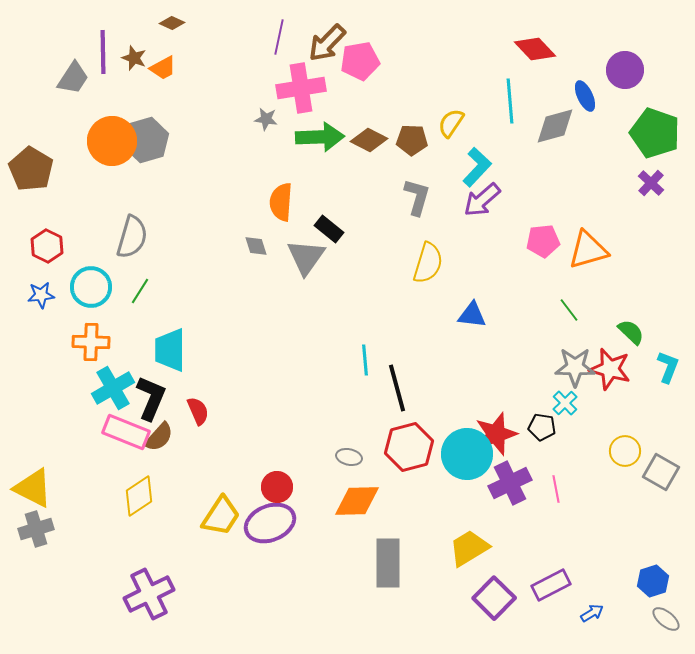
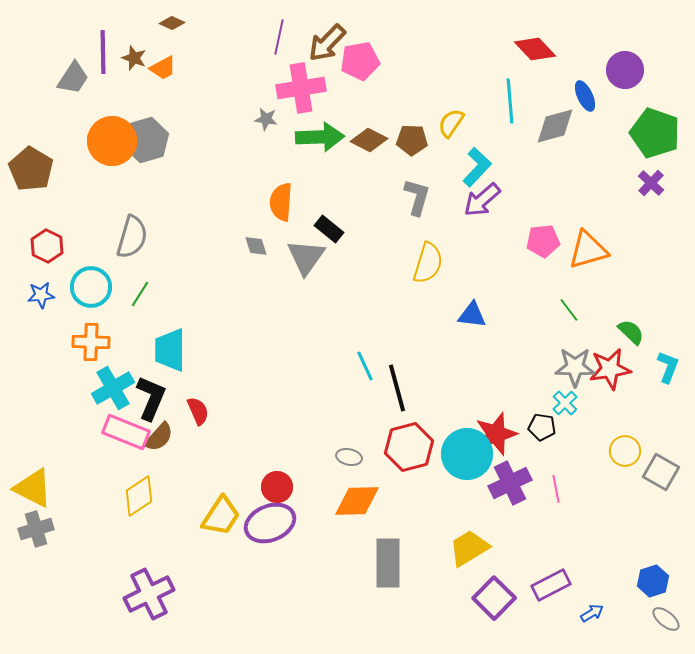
green line at (140, 291): moved 3 px down
cyan line at (365, 360): moved 6 px down; rotated 20 degrees counterclockwise
red star at (610, 369): rotated 24 degrees counterclockwise
